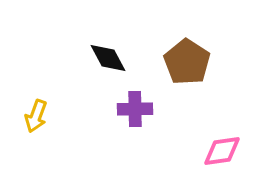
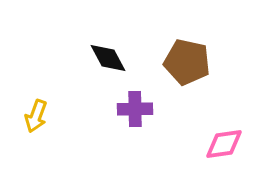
brown pentagon: rotated 21 degrees counterclockwise
pink diamond: moved 2 px right, 7 px up
